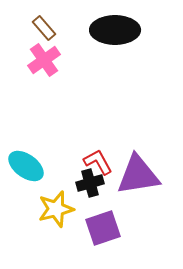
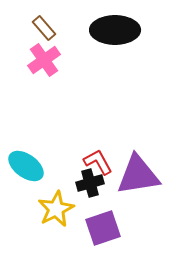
yellow star: rotated 12 degrees counterclockwise
